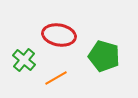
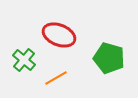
red ellipse: rotated 12 degrees clockwise
green pentagon: moved 5 px right, 2 px down
